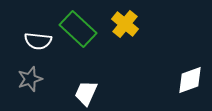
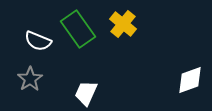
yellow cross: moved 2 px left
green rectangle: rotated 12 degrees clockwise
white semicircle: rotated 16 degrees clockwise
gray star: rotated 15 degrees counterclockwise
